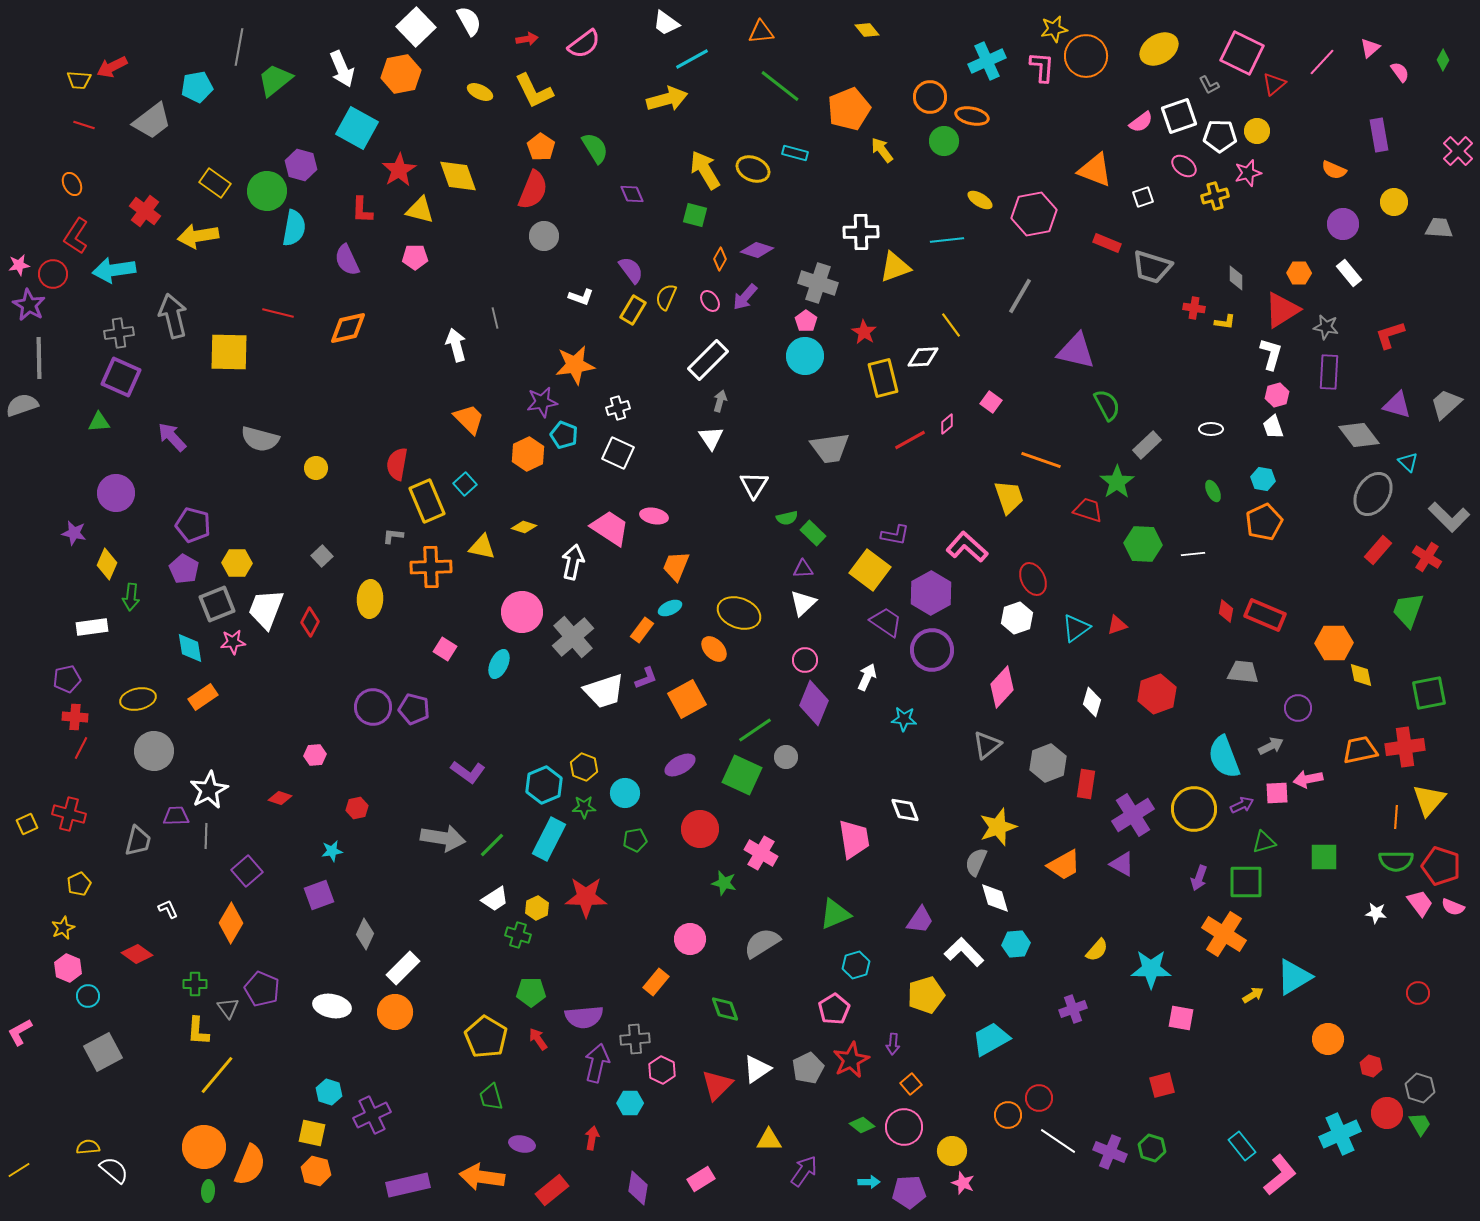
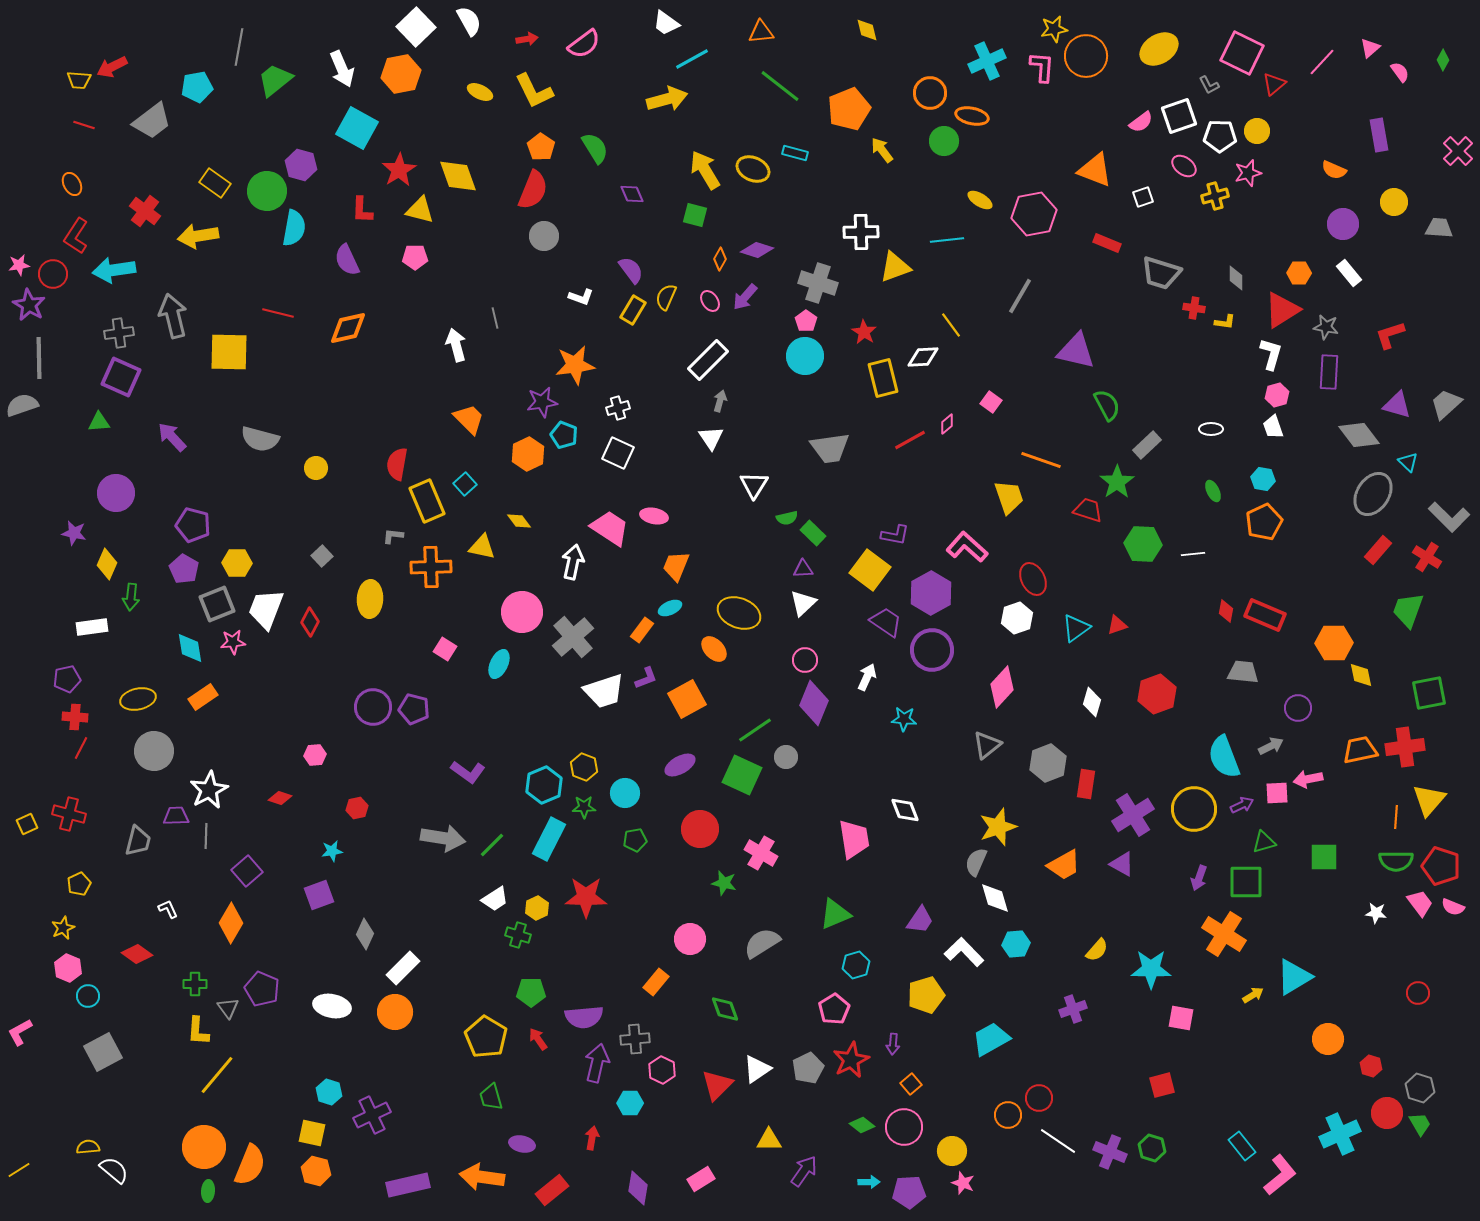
yellow diamond at (867, 30): rotated 25 degrees clockwise
orange circle at (930, 97): moved 4 px up
gray trapezoid at (1152, 267): moved 9 px right, 6 px down
yellow diamond at (524, 527): moved 5 px left, 6 px up; rotated 35 degrees clockwise
